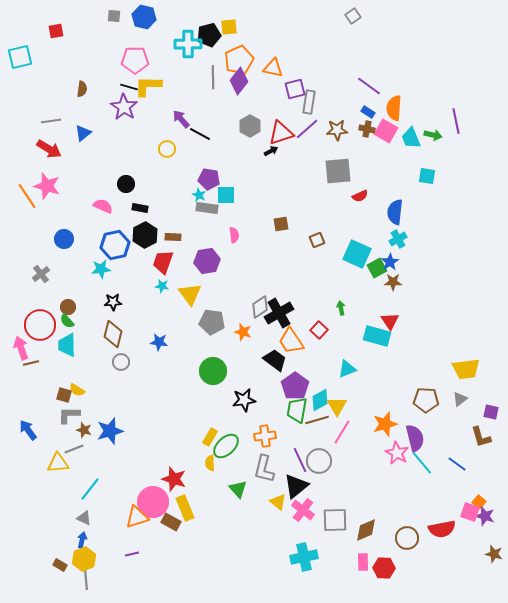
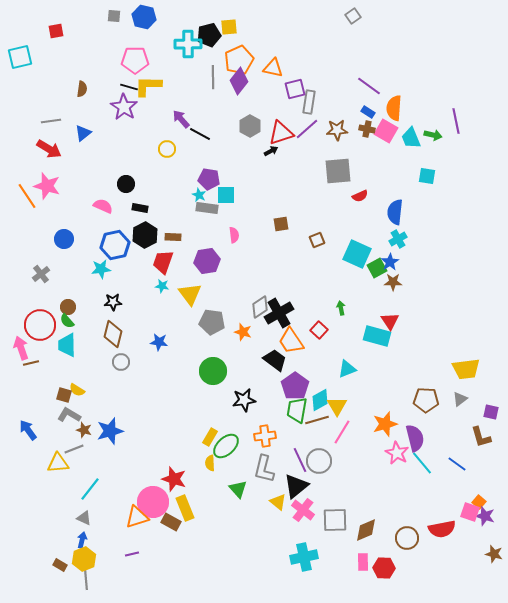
gray L-shape at (69, 415): rotated 30 degrees clockwise
